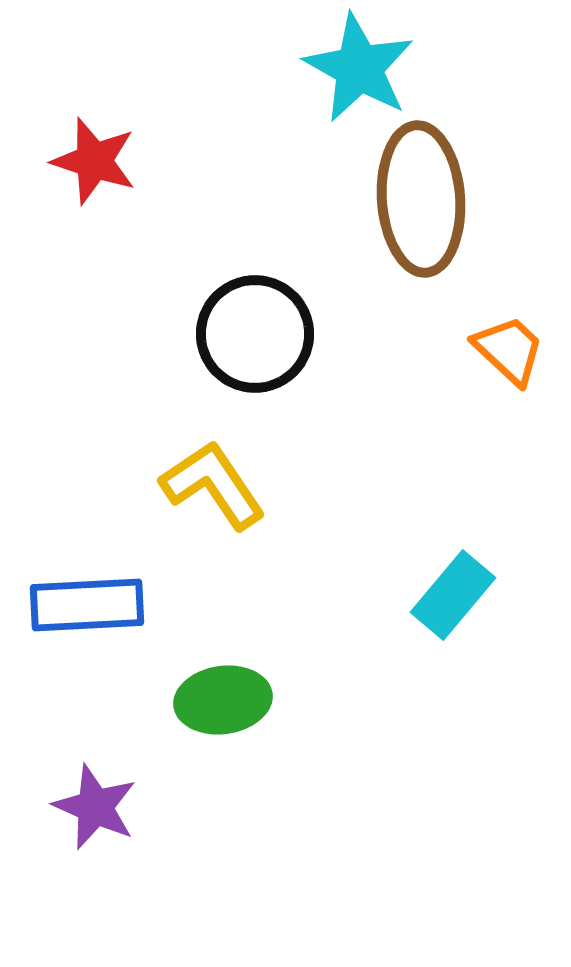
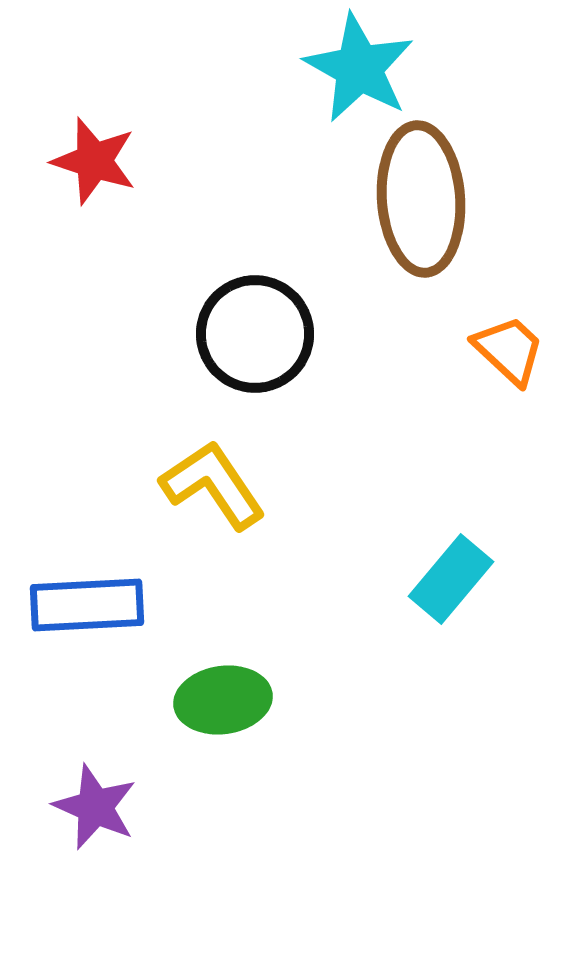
cyan rectangle: moved 2 px left, 16 px up
